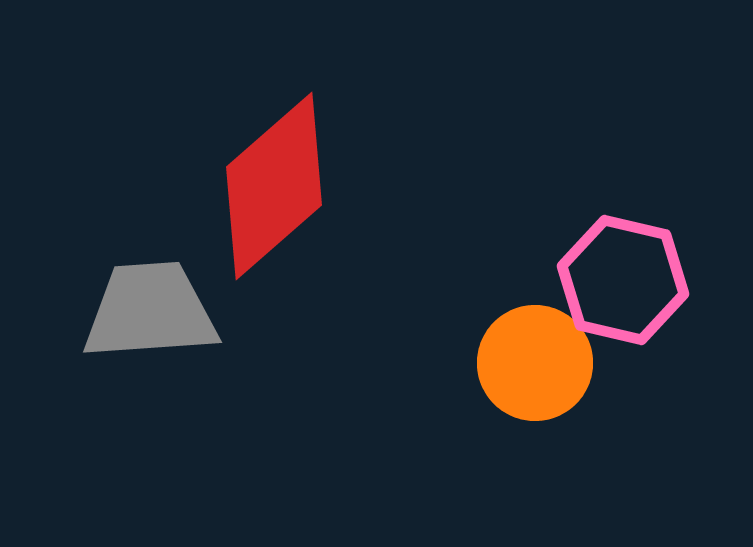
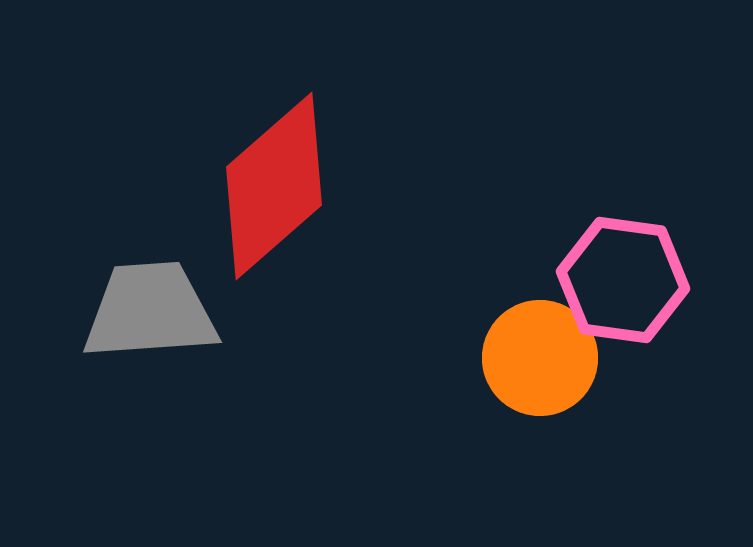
pink hexagon: rotated 5 degrees counterclockwise
orange circle: moved 5 px right, 5 px up
